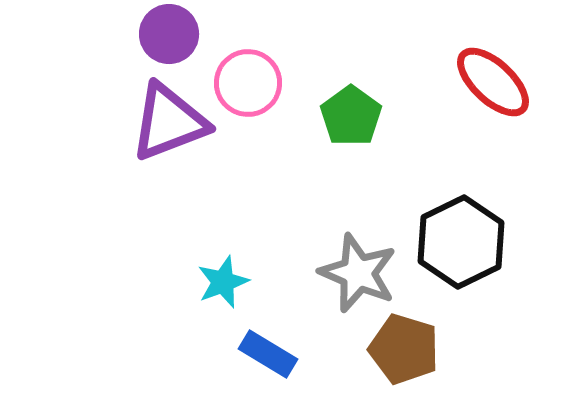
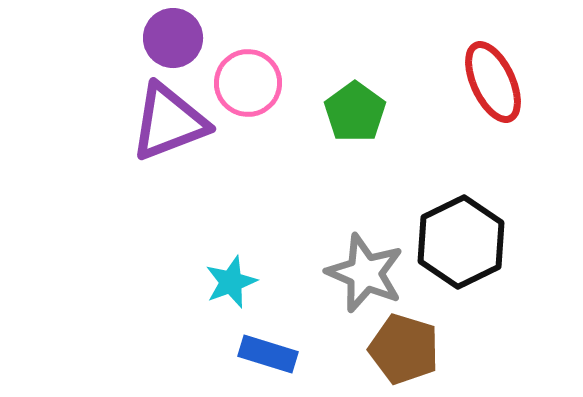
purple circle: moved 4 px right, 4 px down
red ellipse: rotated 22 degrees clockwise
green pentagon: moved 4 px right, 4 px up
gray star: moved 7 px right
cyan star: moved 8 px right
blue rectangle: rotated 14 degrees counterclockwise
